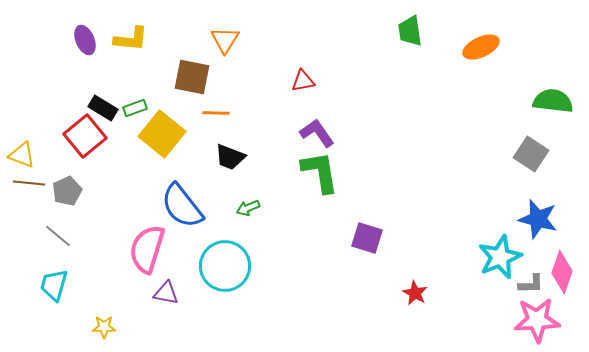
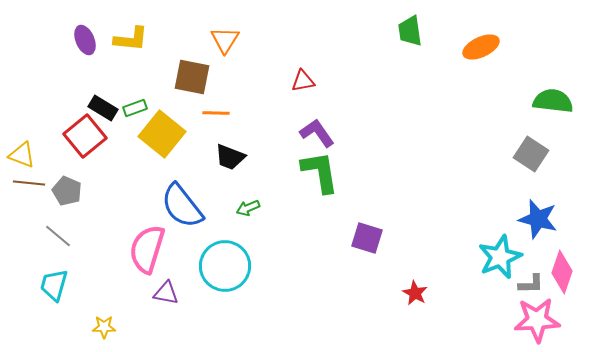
gray pentagon: rotated 24 degrees counterclockwise
